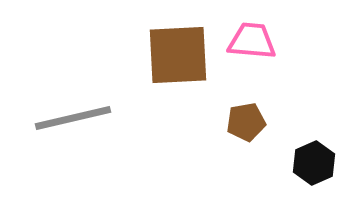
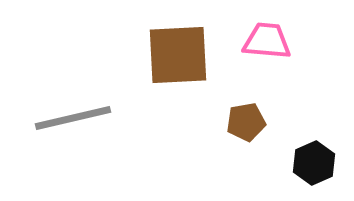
pink trapezoid: moved 15 px right
